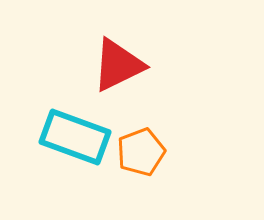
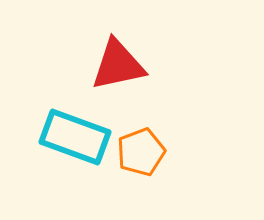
red triangle: rotated 14 degrees clockwise
